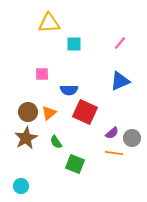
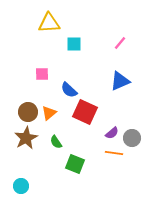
blue semicircle: rotated 42 degrees clockwise
